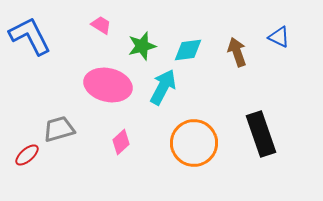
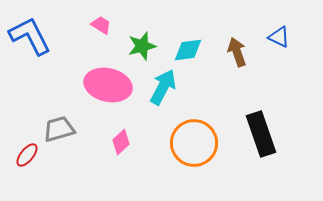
red ellipse: rotated 10 degrees counterclockwise
